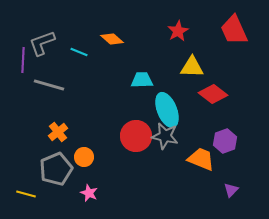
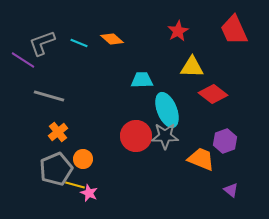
cyan line: moved 9 px up
purple line: rotated 60 degrees counterclockwise
gray line: moved 11 px down
gray star: rotated 12 degrees counterclockwise
orange circle: moved 1 px left, 2 px down
purple triangle: rotated 35 degrees counterclockwise
yellow line: moved 49 px right, 9 px up
